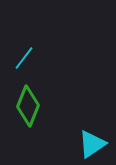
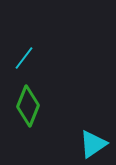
cyan triangle: moved 1 px right
